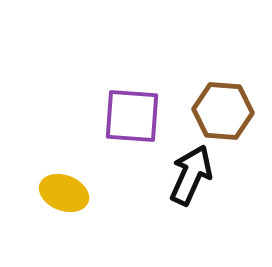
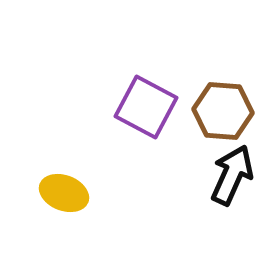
purple square: moved 14 px right, 9 px up; rotated 24 degrees clockwise
black arrow: moved 41 px right
